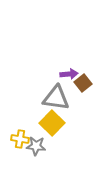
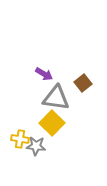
purple arrow: moved 25 px left; rotated 36 degrees clockwise
